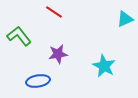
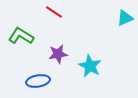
cyan triangle: moved 1 px up
green L-shape: moved 2 px right; rotated 20 degrees counterclockwise
cyan star: moved 14 px left
